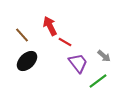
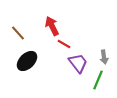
red arrow: moved 2 px right
brown line: moved 4 px left, 2 px up
red line: moved 1 px left, 2 px down
gray arrow: moved 1 px down; rotated 40 degrees clockwise
green line: moved 1 px up; rotated 30 degrees counterclockwise
